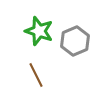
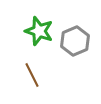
brown line: moved 4 px left
